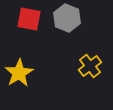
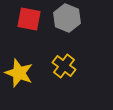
yellow cross: moved 26 px left; rotated 15 degrees counterclockwise
yellow star: rotated 20 degrees counterclockwise
